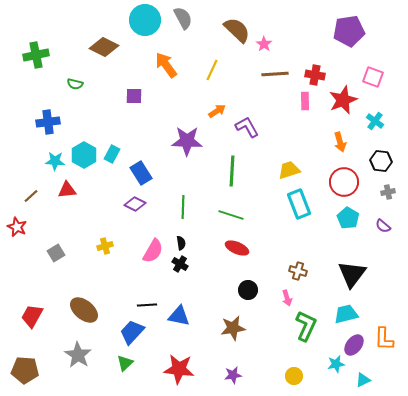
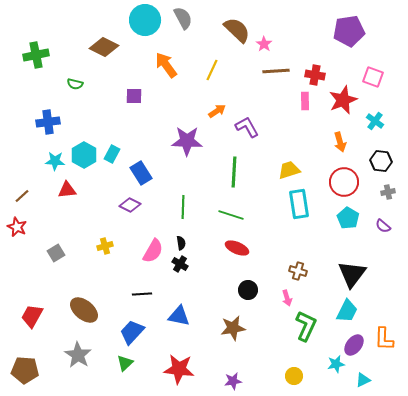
brown line at (275, 74): moved 1 px right, 3 px up
green line at (232, 171): moved 2 px right, 1 px down
brown line at (31, 196): moved 9 px left
purple diamond at (135, 204): moved 5 px left, 1 px down
cyan rectangle at (299, 204): rotated 12 degrees clockwise
black line at (147, 305): moved 5 px left, 11 px up
cyan trapezoid at (346, 314): moved 1 px right, 3 px up; rotated 130 degrees clockwise
purple star at (233, 375): moved 6 px down
